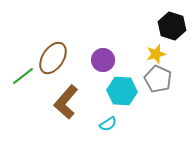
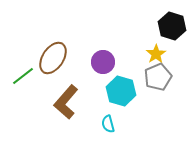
yellow star: rotated 18 degrees counterclockwise
purple circle: moved 2 px down
gray pentagon: moved 2 px up; rotated 24 degrees clockwise
cyan hexagon: moved 1 px left; rotated 12 degrees clockwise
cyan semicircle: rotated 108 degrees clockwise
